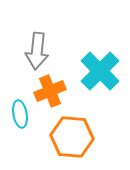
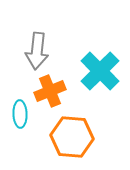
cyan ellipse: rotated 8 degrees clockwise
